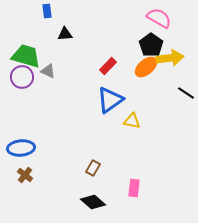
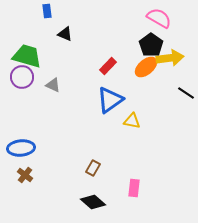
black triangle: rotated 28 degrees clockwise
green trapezoid: moved 1 px right
gray triangle: moved 5 px right, 14 px down
